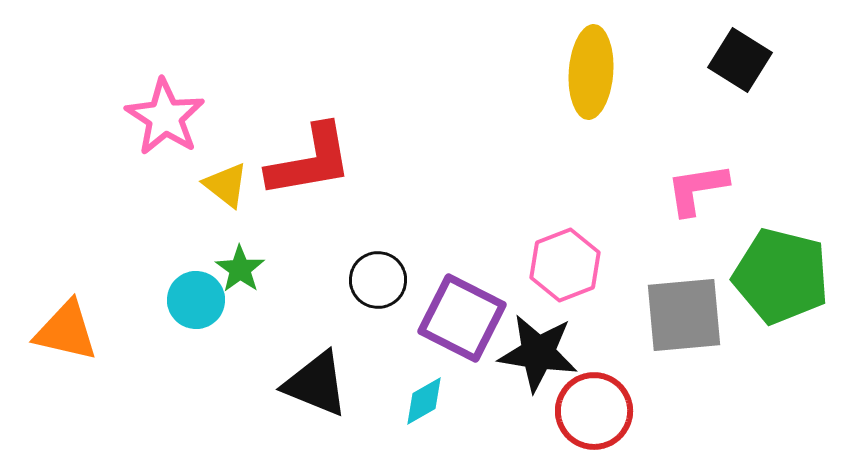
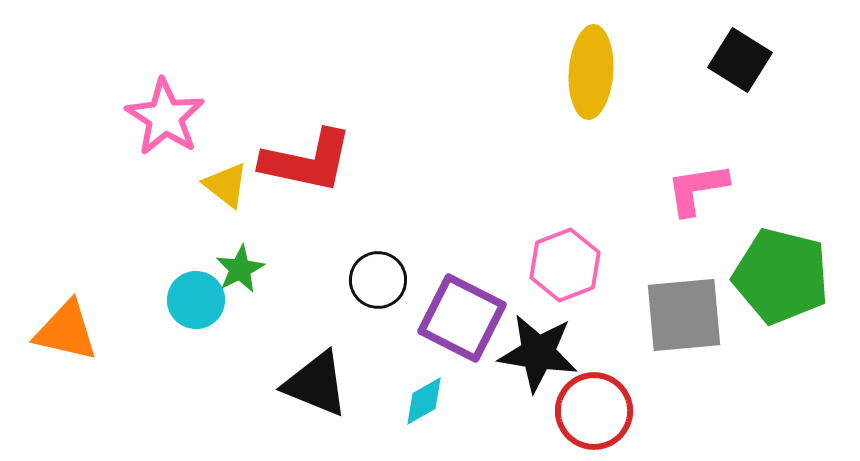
red L-shape: moved 3 px left; rotated 22 degrees clockwise
green star: rotated 9 degrees clockwise
